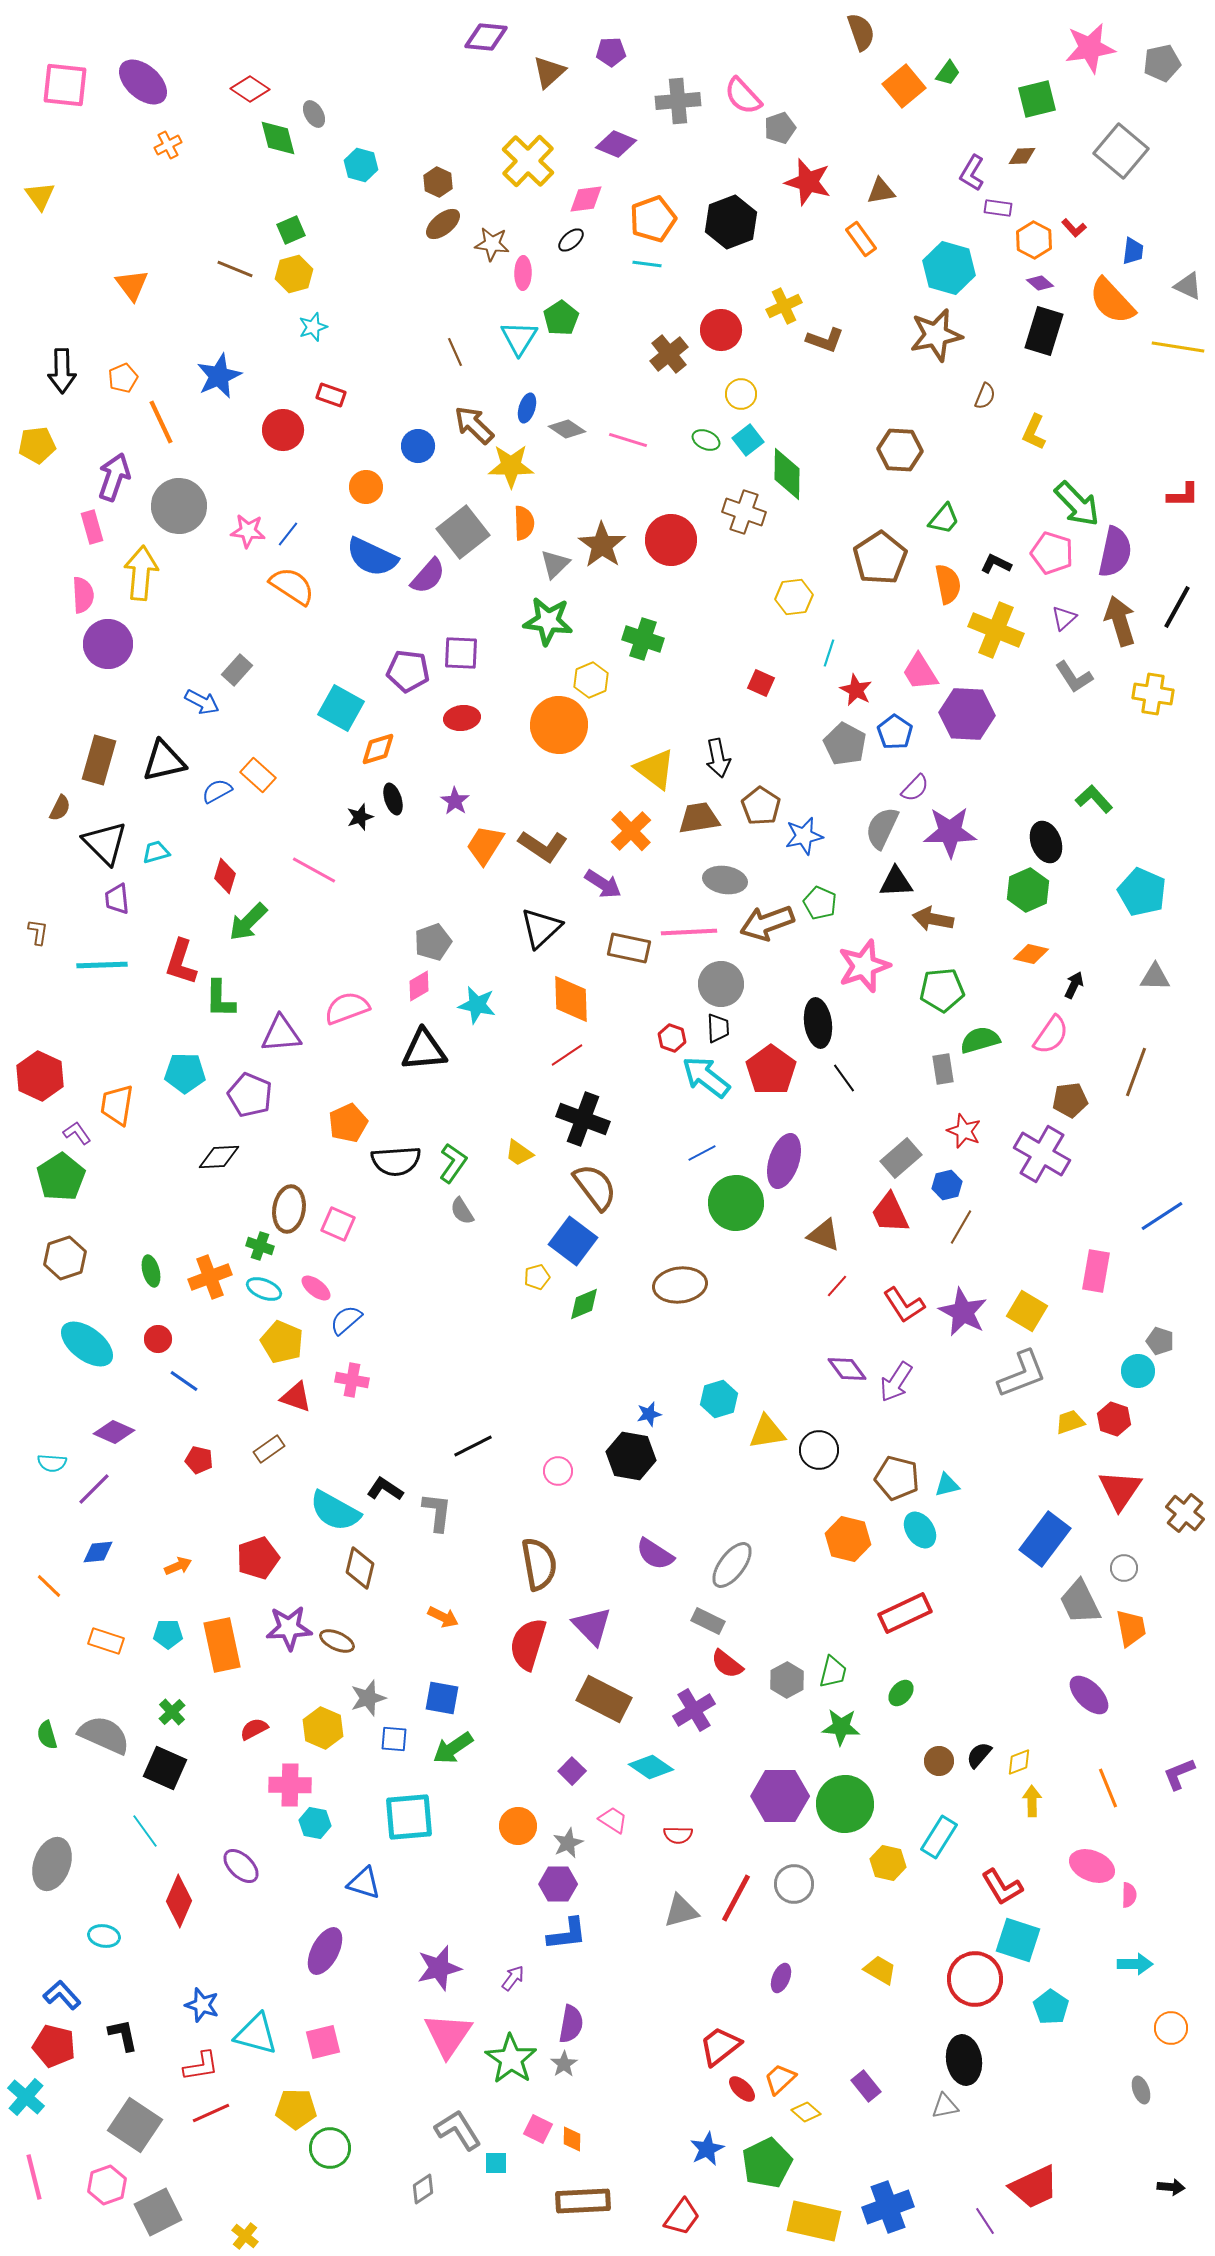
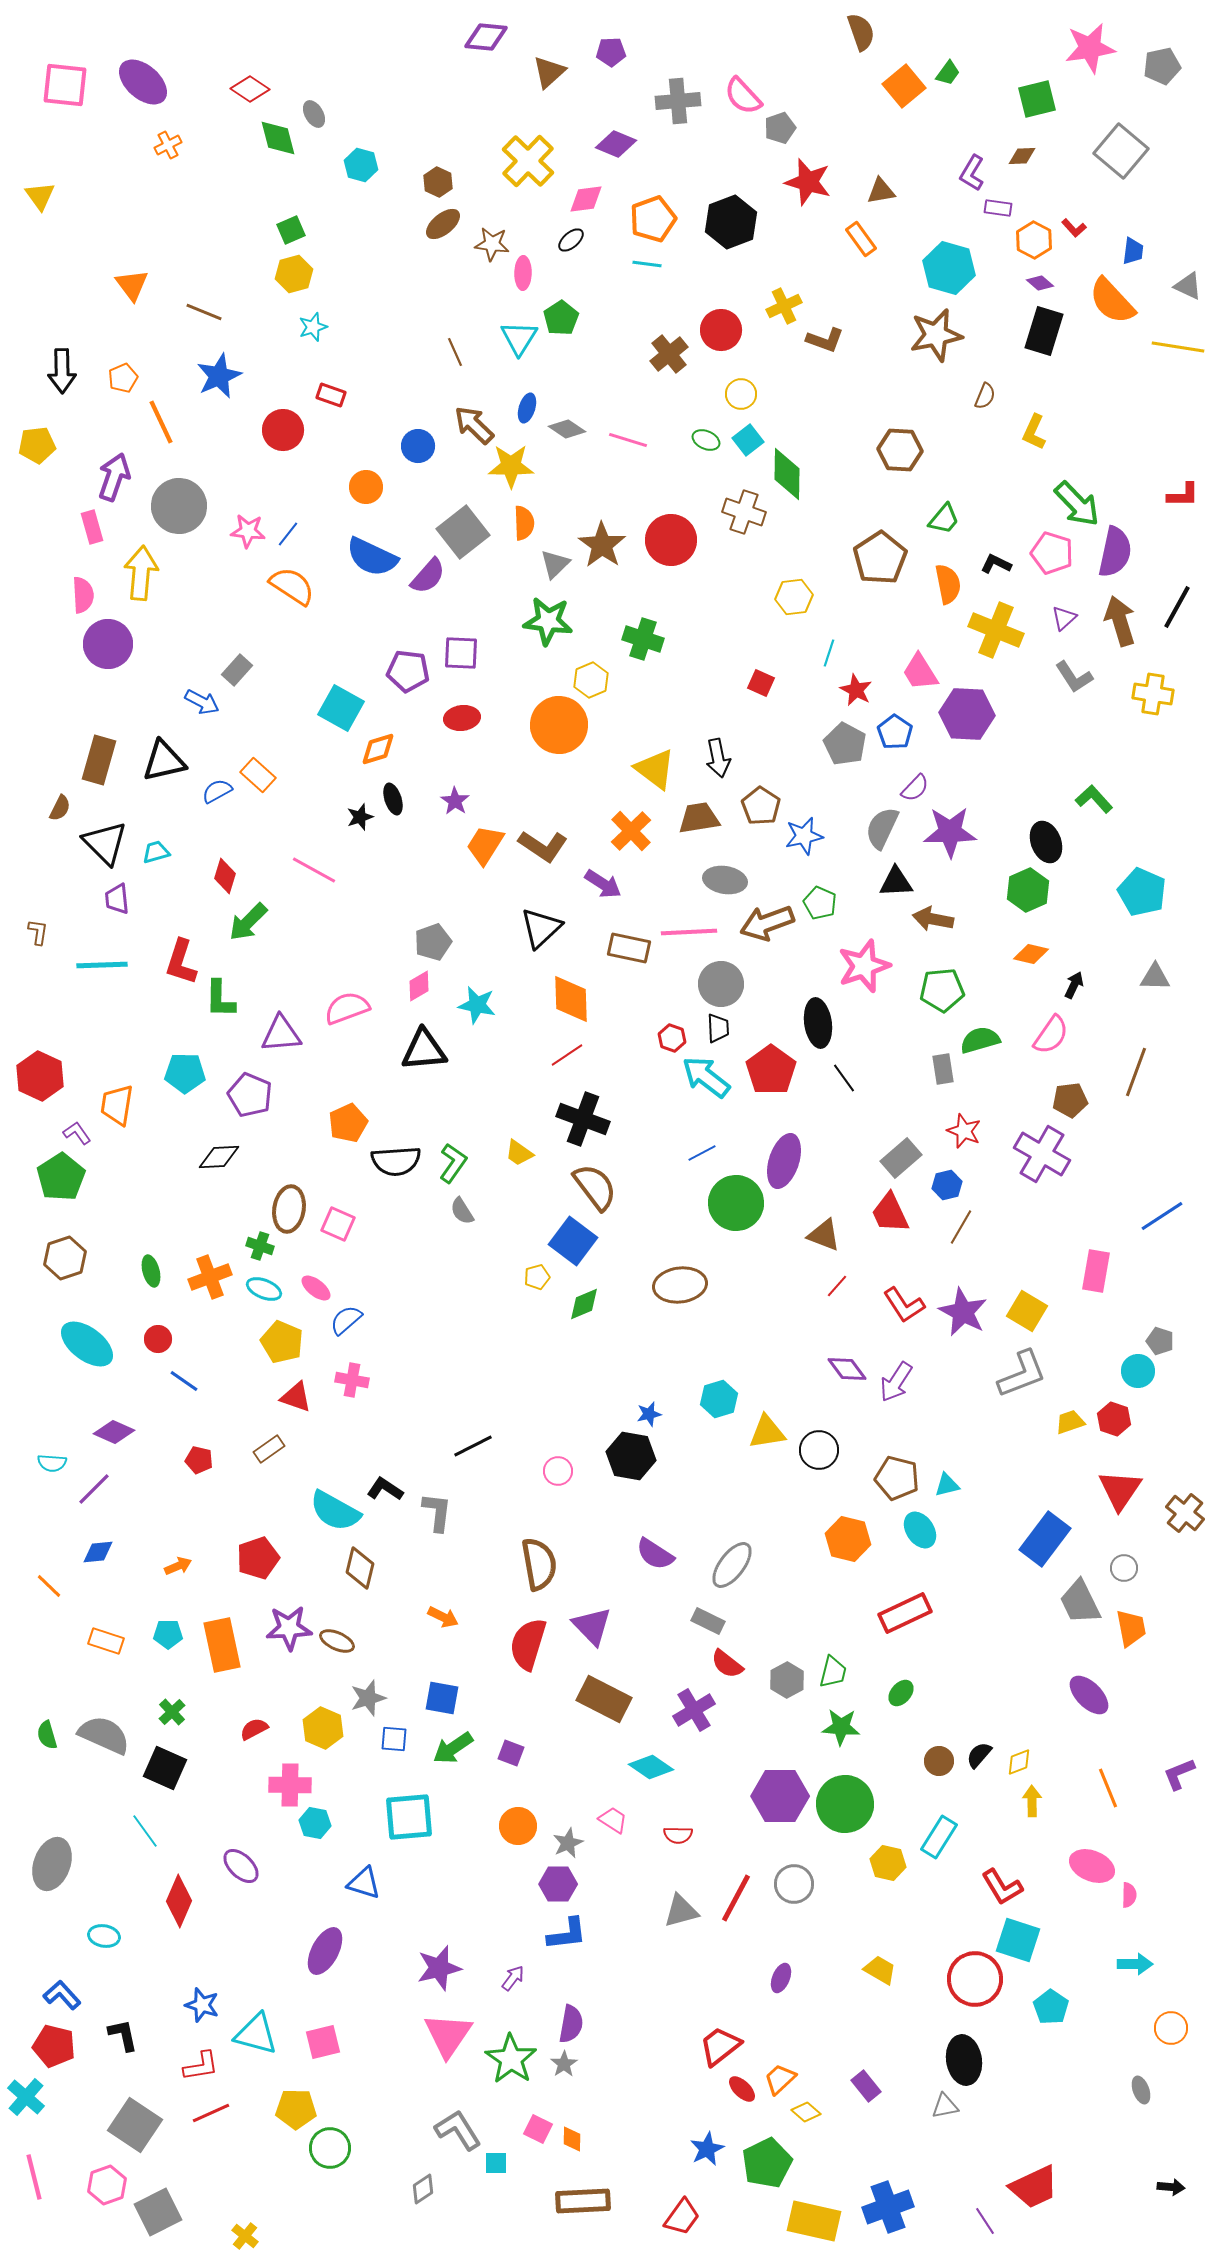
gray pentagon at (1162, 63): moved 3 px down
brown line at (235, 269): moved 31 px left, 43 px down
purple square at (572, 1771): moved 61 px left, 18 px up; rotated 24 degrees counterclockwise
